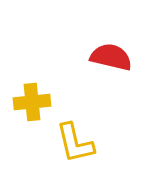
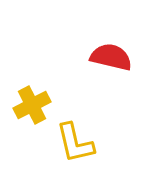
yellow cross: moved 3 px down; rotated 21 degrees counterclockwise
